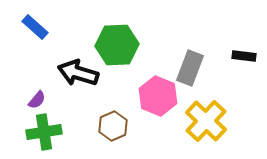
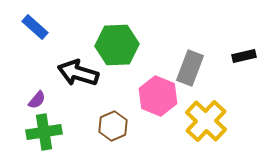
black rectangle: rotated 20 degrees counterclockwise
